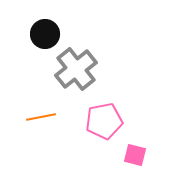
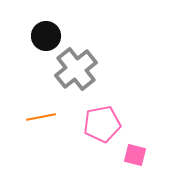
black circle: moved 1 px right, 2 px down
pink pentagon: moved 2 px left, 3 px down
